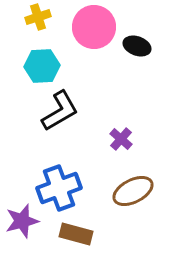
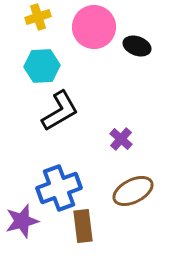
brown rectangle: moved 7 px right, 8 px up; rotated 68 degrees clockwise
